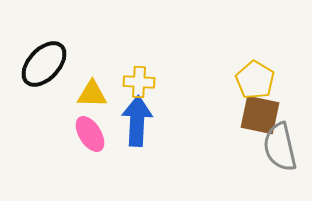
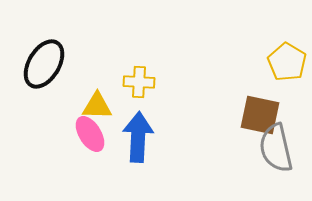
black ellipse: rotated 12 degrees counterclockwise
yellow pentagon: moved 32 px right, 18 px up
yellow triangle: moved 5 px right, 12 px down
blue arrow: moved 1 px right, 16 px down
gray semicircle: moved 4 px left, 1 px down
